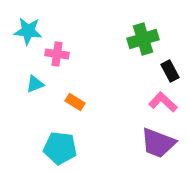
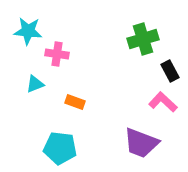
orange rectangle: rotated 12 degrees counterclockwise
purple trapezoid: moved 17 px left
